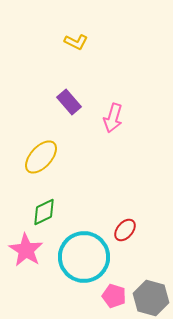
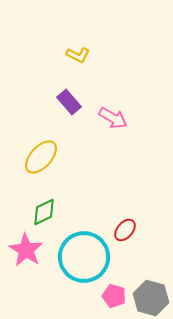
yellow L-shape: moved 2 px right, 13 px down
pink arrow: rotated 76 degrees counterclockwise
